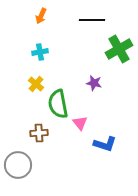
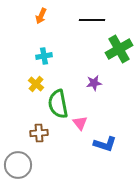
cyan cross: moved 4 px right, 4 px down
purple star: rotated 21 degrees counterclockwise
